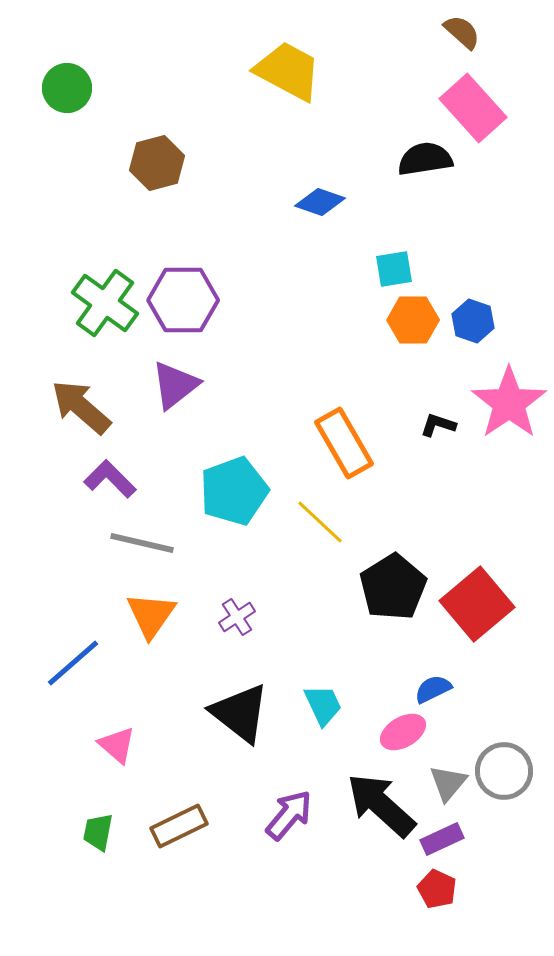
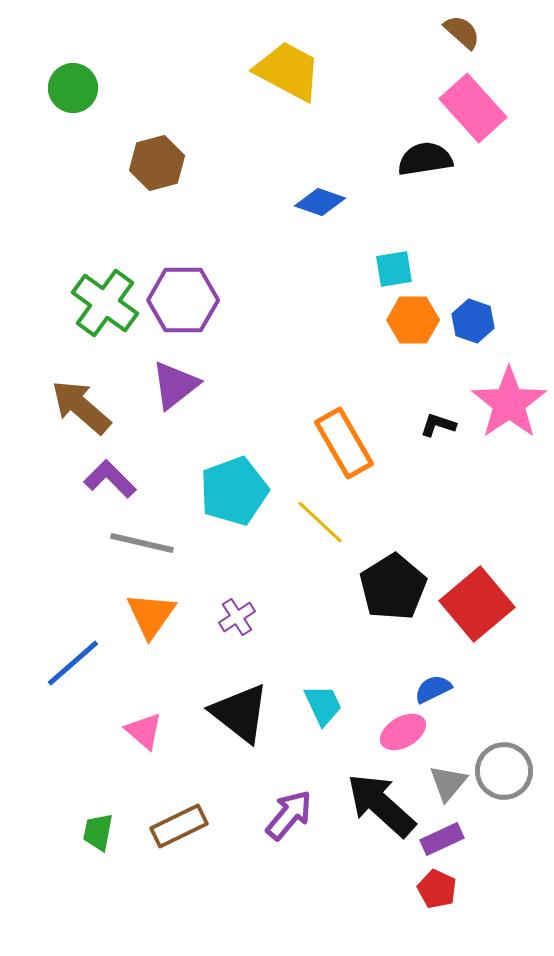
green circle: moved 6 px right
pink triangle: moved 27 px right, 14 px up
